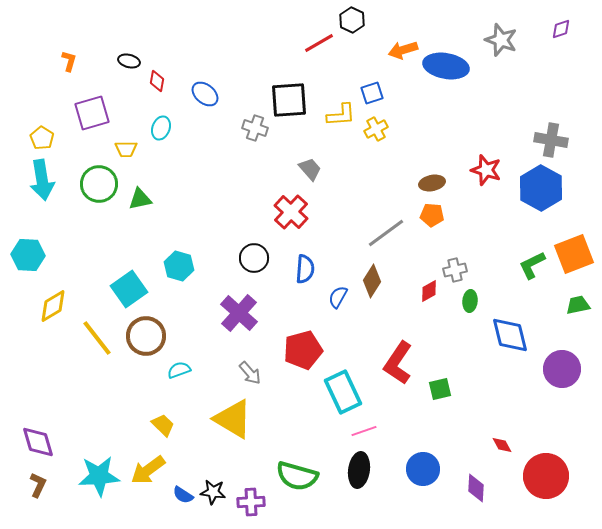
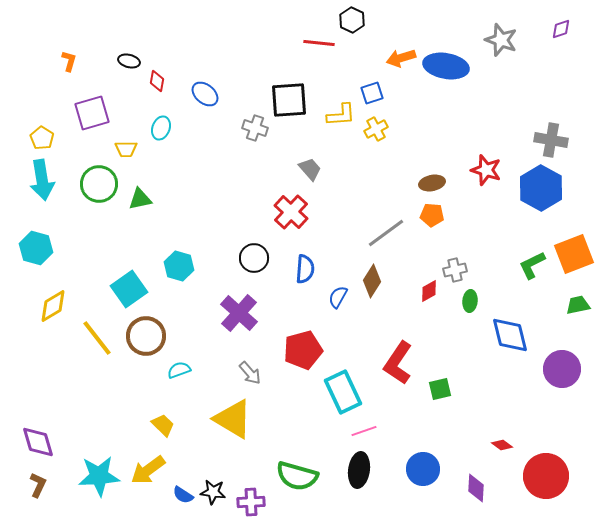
red line at (319, 43): rotated 36 degrees clockwise
orange arrow at (403, 50): moved 2 px left, 8 px down
cyan hexagon at (28, 255): moved 8 px right, 7 px up; rotated 12 degrees clockwise
red diamond at (502, 445): rotated 25 degrees counterclockwise
